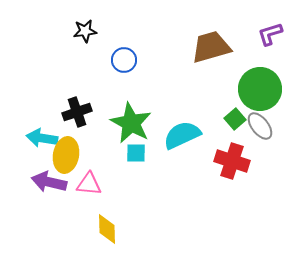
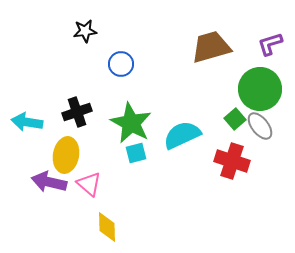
purple L-shape: moved 10 px down
blue circle: moved 3 px left, 4 px down
cyan arrow: moved 15 px left, 16 px up
cyan square: rotated 15 degrees counterclockwise
pink triangle: rotated 36 degrees clockwise
yellow diamond: moved 2 px up
